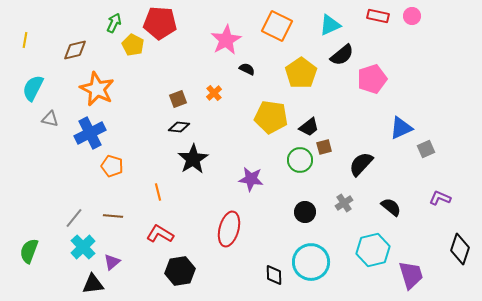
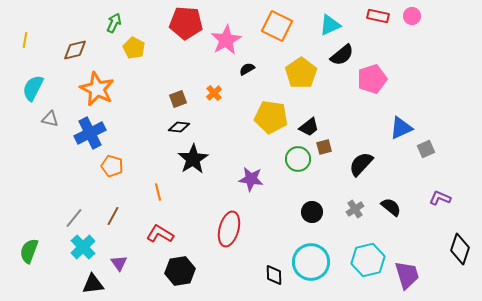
red pentagon at (160, 23): moved 26 px right
yellow pentagon at (133, 45): moved 1 px right, 3 px down
black semicircle at (247, 69): rotated 56 degrees counterclockwise
green circle at (300, 160): moved 2 px left, 1 px up
gray cross at (344, 203): moved 11 px right, 6 px down
black circle at (305, 212): moved 7 px right
brown line at (113, 216): rotated 66 degrees counterclockwise
cyan hexagon at (373, 250): moved 5 px left, 10 px down
purple triangle at (112, 262): moved 7 px right, 1 px down; rotated 24 degrees counterclockwise
purple trapezoid at (411, 275): moved 4 px left
